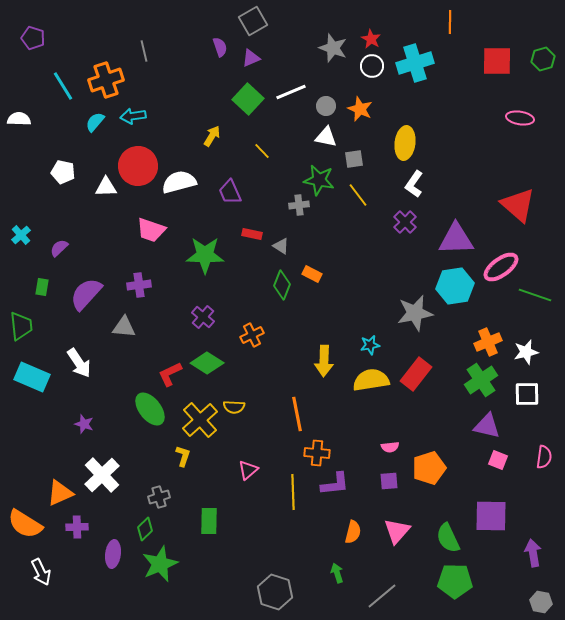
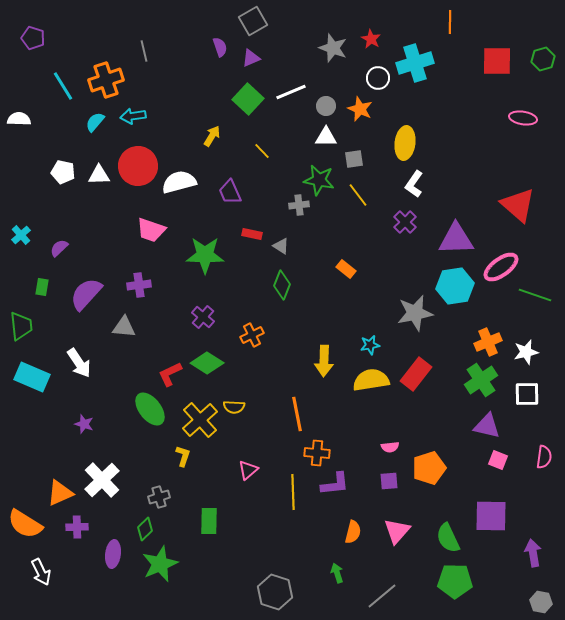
white circle at (372, 66): moved 6 px right, 12 px down
pink ellipse at (520, 118): moved 3 px right
white triangle at (326, 137): rotated 10 degrees counterclockwise
white triangle at (106, 187): moved 7 px left, 12 px up
orange rectangle at (312, 274): moved 34 px right, 5 px up; rotated 12 degrees clockwise
white cross at (102, 475): moved 5 px down
